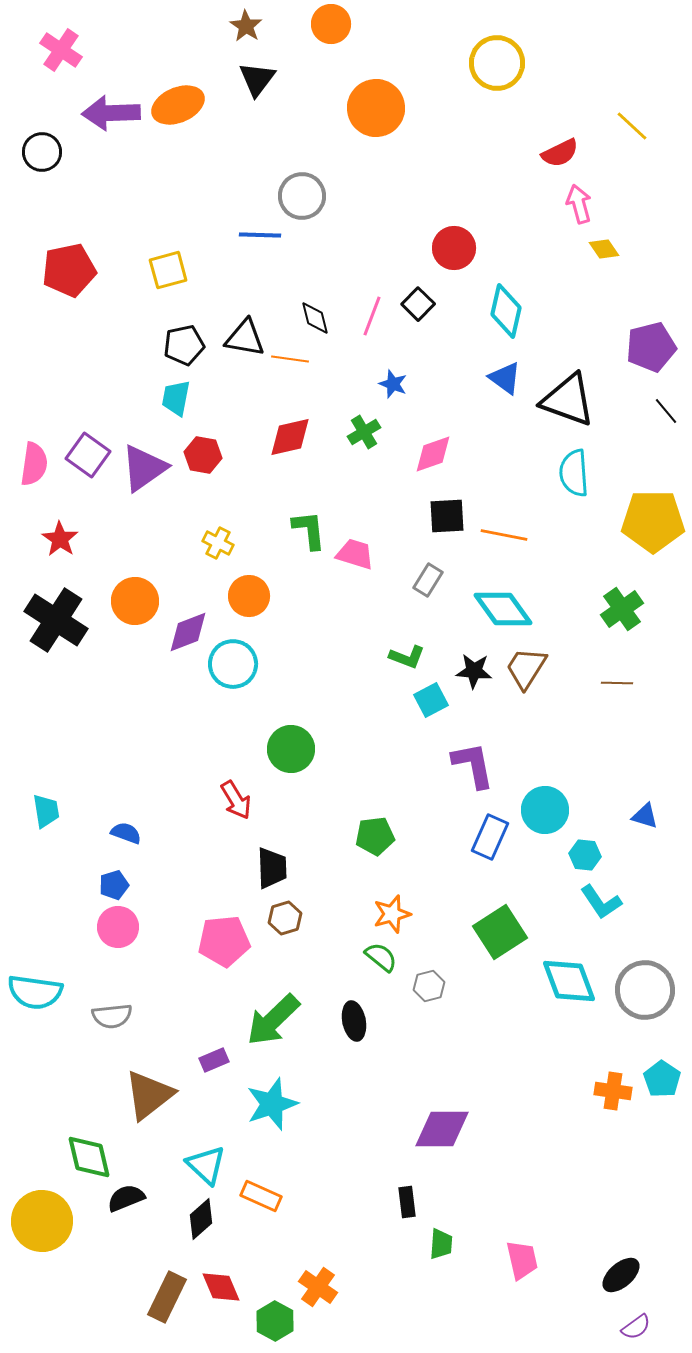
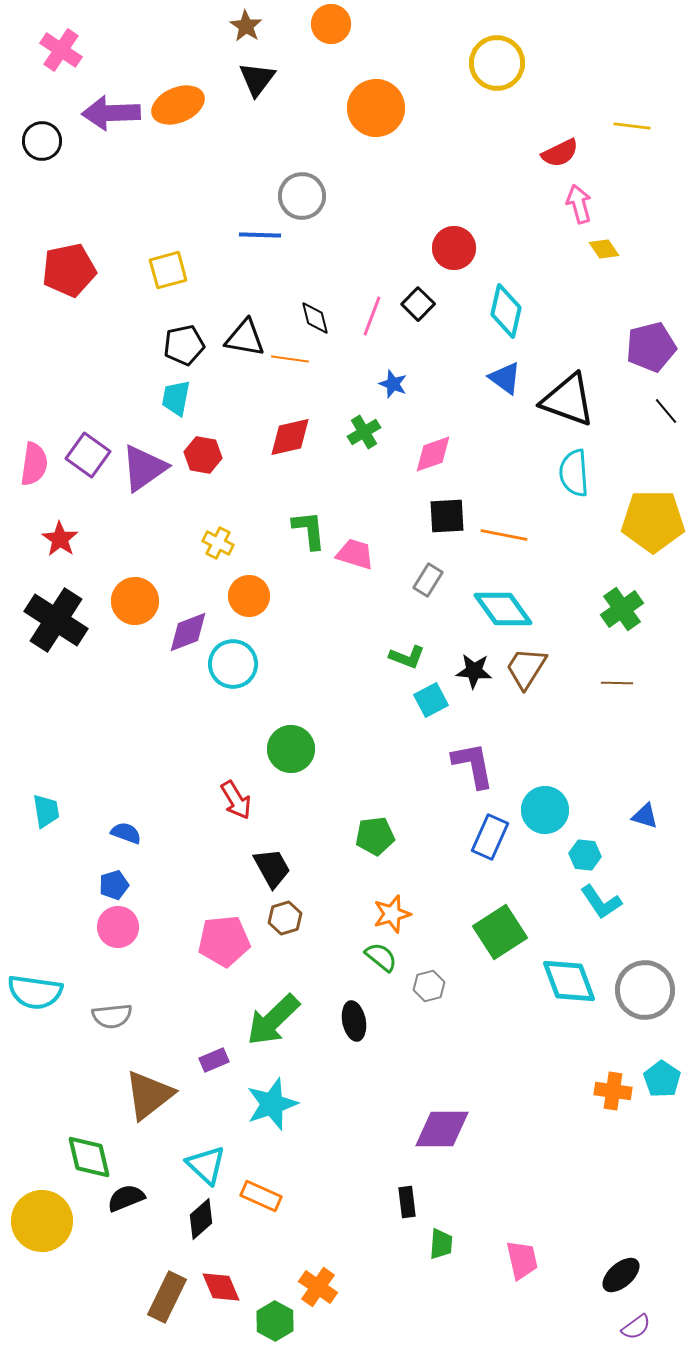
yellow line at (632, 126): rotated 36 degrees counterclockwise
black circle at (42, 152): moved 11 px up
black trapezoid at (272, 868): rotated 27 degrees counterclockwise
